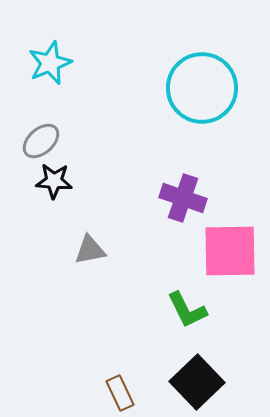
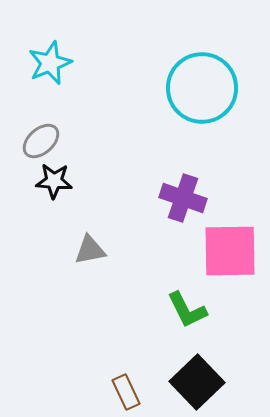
brown rectangle: moved 6 px right, 1 px up
